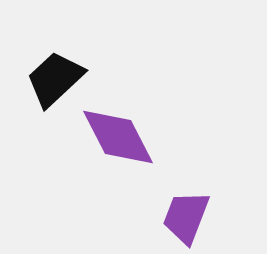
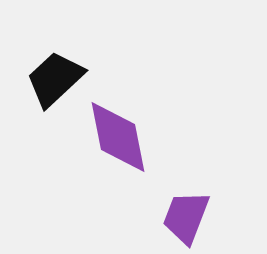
purple diamond: rotated 16 degrees clockwise
